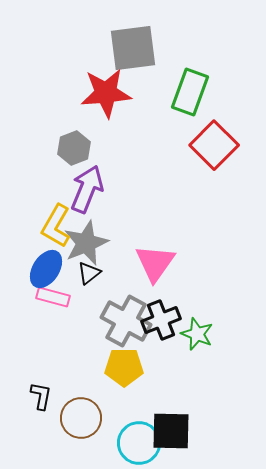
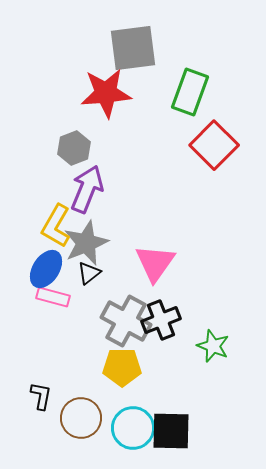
green star: moved 16 px right, 12 px down
yellow pentagon: moved 2 px left
cyan circle: moved 6 px left, 15 px up
